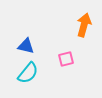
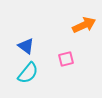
orange arrow: rotated 50 degrees clockwise
blue triangle: rotated 24 degrees clockwise
